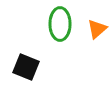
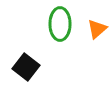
black square: rotated 16 degrees clockwise
